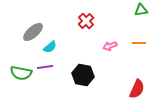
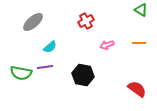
green triangle: rotated 40 degrees clockwise
red cross: rotated 14 degrees clockwise
gray ellipse: moved 10 px up
pink arrow: moved 3 px left, 1 px up
red semicircle: rotated 78 degrees counterclockwise
